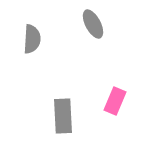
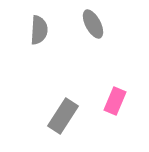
gray semicircle: moved 7 px right, 9 px up
gray rectangle: rotated 36 degrees clockwise
